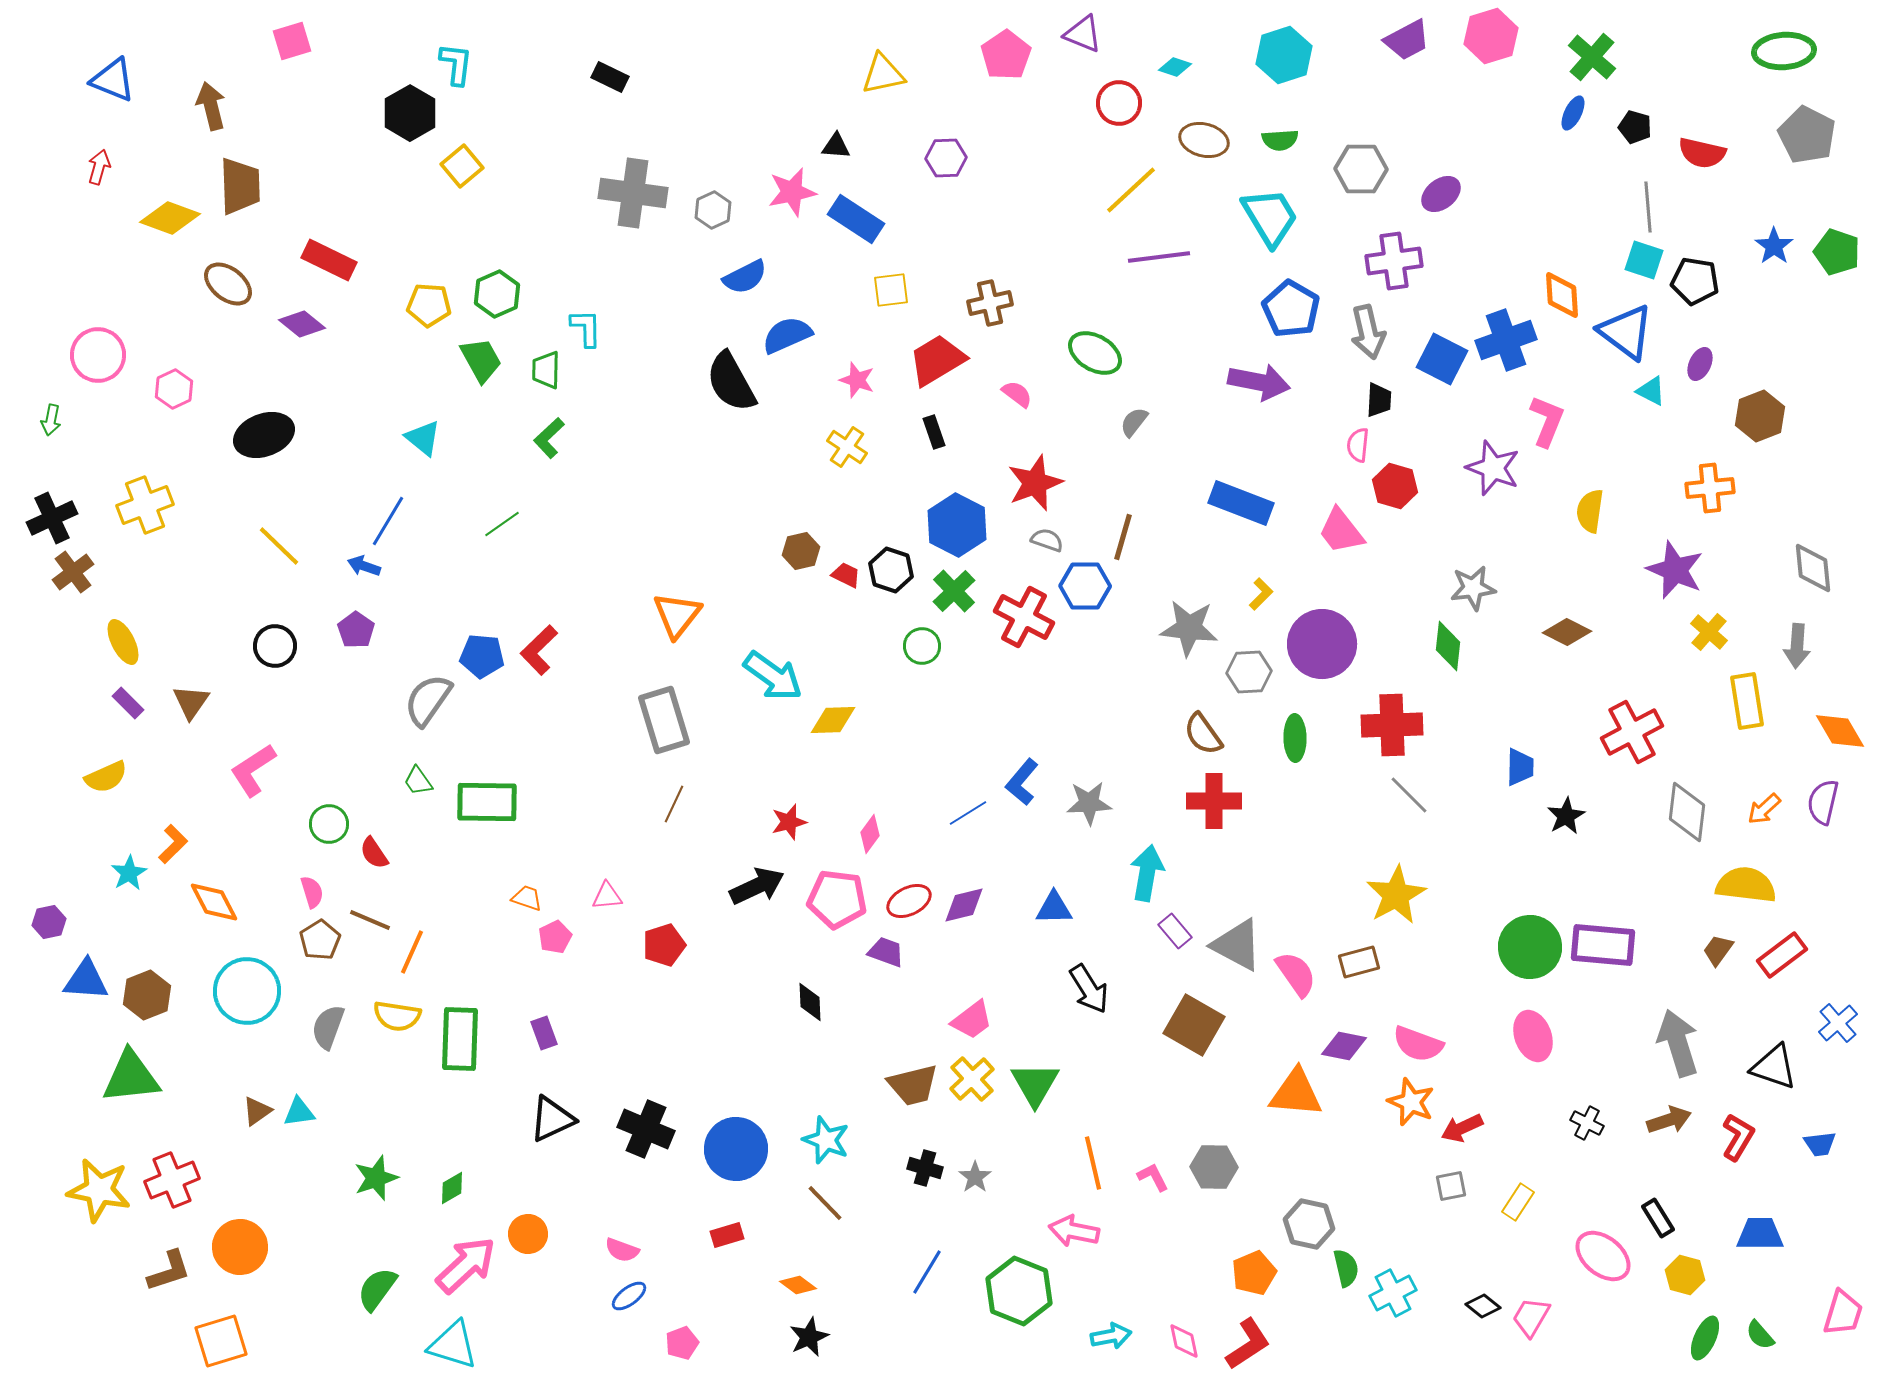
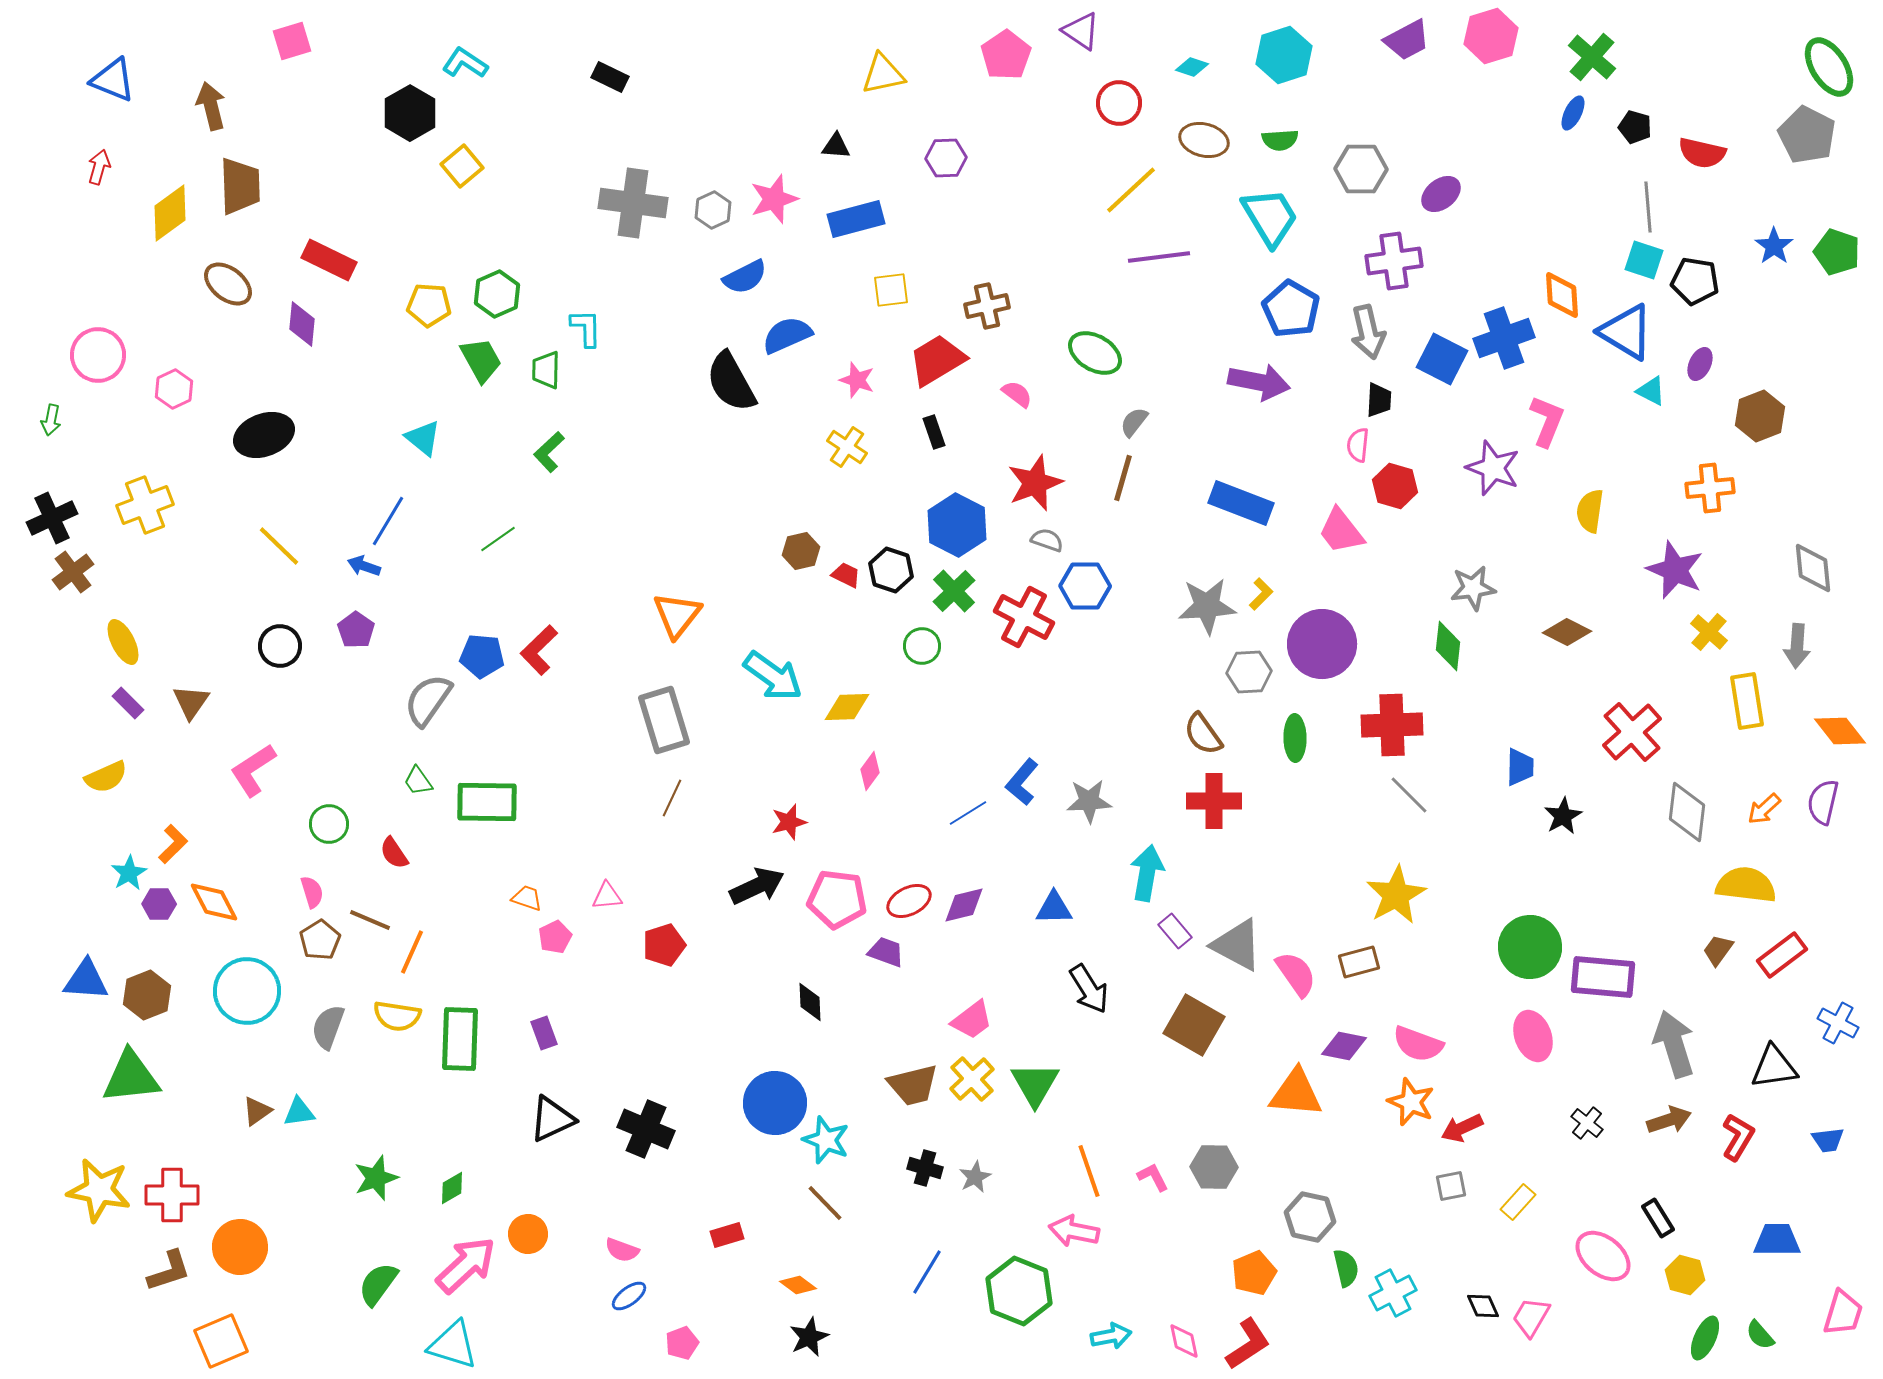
purple triangle at (1083, 34): moved 2 px left, 3 px up; rotated 12 degrees clockwise
green ellipse at (1784, 51): moved 45 px right, 16 px down; rotated 62 degrees clockwise
cyan L-shape at (456, 64): moved 9 px right, 1 px up; rotated 63 degrees counterclockwise
cyan diamond at (1175, 67): moved 17 px right
pink star at (792, 192): moved 18 px left, 7 px down; rotated 6 degrees counterclockwise
gray cross at (633, 193): moved 10 px down
yellow diamond at (170, 218): moved 5 px up; rotated 56 degrees counterclockwise
blue rectangle at (856, 219): rotated 48 degrees counterclockwise
brown cross at (990, 303): moved 3 px left, 3 px down
purple diamond at (302, 324): rotated 57 degrees clockwise
blue triangle at (1626, 332): rotated 6 degrees counterclockwise
blue cross at (1506, 340): moved 2 px left, 2 px up
green L-shape at (549, 438): moved 14 px down
green line at (502, 524): moved 4 px left, 15 px down
brown line at (1123, 537): moved 59 px up
gray star at (1189, 628): moved 18 px right, 22 px up; rotated 10 degrees counterclockwise
black circle at (275, 646): moved 5 px right
yellow diamond at (833, 720): moved 14 px right, 13 px up
orange diamond at (1840, 731): rotated 8 degrees counterclockwise
red cross at (1632, 732): rotated 14 degrees counterclockwise
gray star at (1089, 803): moved 2 px up
brown line at (674, 804): moved 2 px left, 6 px up
black star at (1566, 816): moved 3 px left
pink diamond at (870, 834): moved 63 px up
red semicircle at (374, 853): moved 20 px right
purple hexagon at (49, 922): moved 110 px right, 18 px up; rotated 12 degrees clockwise
purple rectangle at (1603, 945): moved 32 px down
blue cross at (1838, 1023): rotated 21 degrees counterclockwise
gray arrow at (1678, 1043): moved 4 px left, 1 px down
black triangle at (1774, 1067): rotated 27 degrees counterclockwise
black cross at (1587, 1123): rotated 12 degrees clockwise
blue trapezoid at (1820, 1144): moved 8 px right, 4 px up
blue circle at (736, 1149): moved 39 px right, 46 px up
orange line at (1093, 1163): moved 4 px left, 8 px down; rotated 6 degrees counterclockwise
gray star at (975, 1177): rotated 8 degrees clockwise
red cross at (172, 1180): moved 15 px down; rotated 22 degrees clockwise
yellow rectangle at (1518, 1202): rotated 9 degrees clockwise
gray hexagon at (1309, 1224): moved 1 px right, 7 px up
blue trapezoid at (1760, 1234): moved 17 px right, 6 px down
green semicircle at (377, 1289): moved 1 px right, 5 px up
black diamond at (1483, 1306): rotated 28 degrees clockwise
orange square at (221, 1341): rotated 6 degrees counterclockwise
